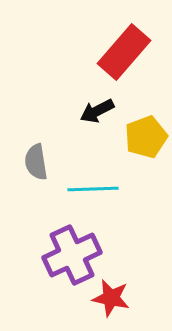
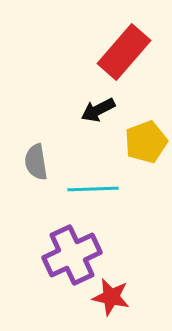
black arrow: moved 1 px right, 1 px up
yellow pentagon: moved 5 px down
red star: moved 1 px up
